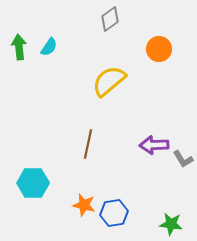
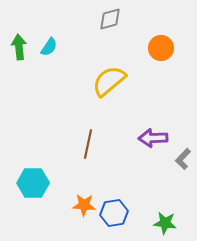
gray diamond: rotated 20 degrees clockwise
orange circle: moved 2 px right, 1 px up
purple arrow: moved 1 px left, 7 px up
gray L-shape: rotated 75 degrees clockwise
orange star: rotated 10 degrees counterclockwise
green star: moved 6 px left, 1 px up
